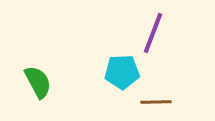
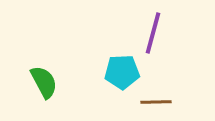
purple line: rotated 6 degrees counterclockwise
green semicircle: moved 6 px right
